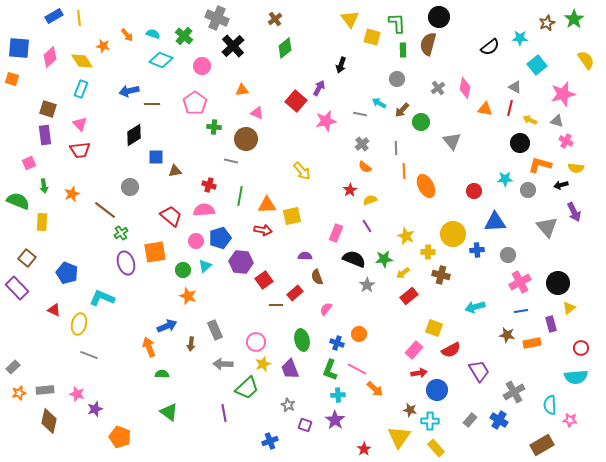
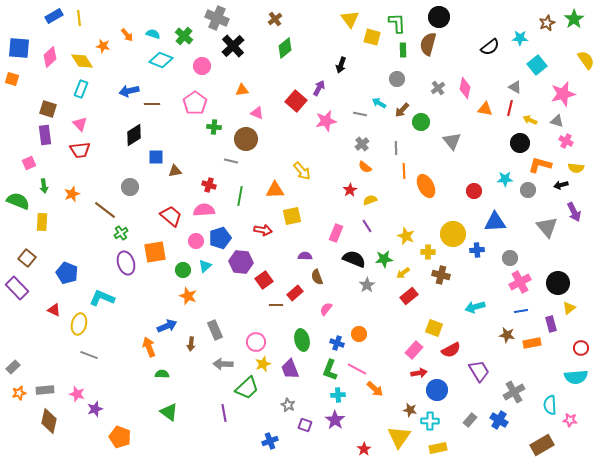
orange triangle at (267, 205): moved 8 px right, 15 px up
gray circle at (508, 255): moved 2 px right, 3 px down
yellow rectangle at (436, 448): moved 2 px right; rotated 60 degrees counterclockwise
